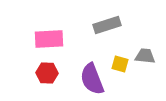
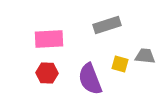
purple semicircle: moved 2 px left
